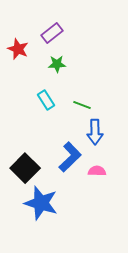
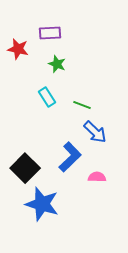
purple rectangle: moved 2 px left; rotated 35 degrees clockwise
red star: rotated 10 degrees counterclockwise
green star: rotated 24 degrees clockwise
cyan rectangle: moved 1 px right, 3 px up
blue arrow: rotated 45 degrees counterclockwise
pink semicircle: moved 6 px down
blue star: moved 1 px right, 1 px down
